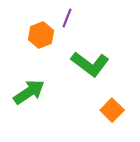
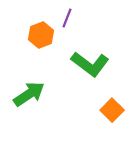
green arrow: moved 2 px down
